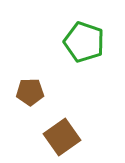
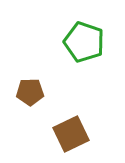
brown square: moved 9 px right, 3 px up; rotated 9 degrees clockwise
